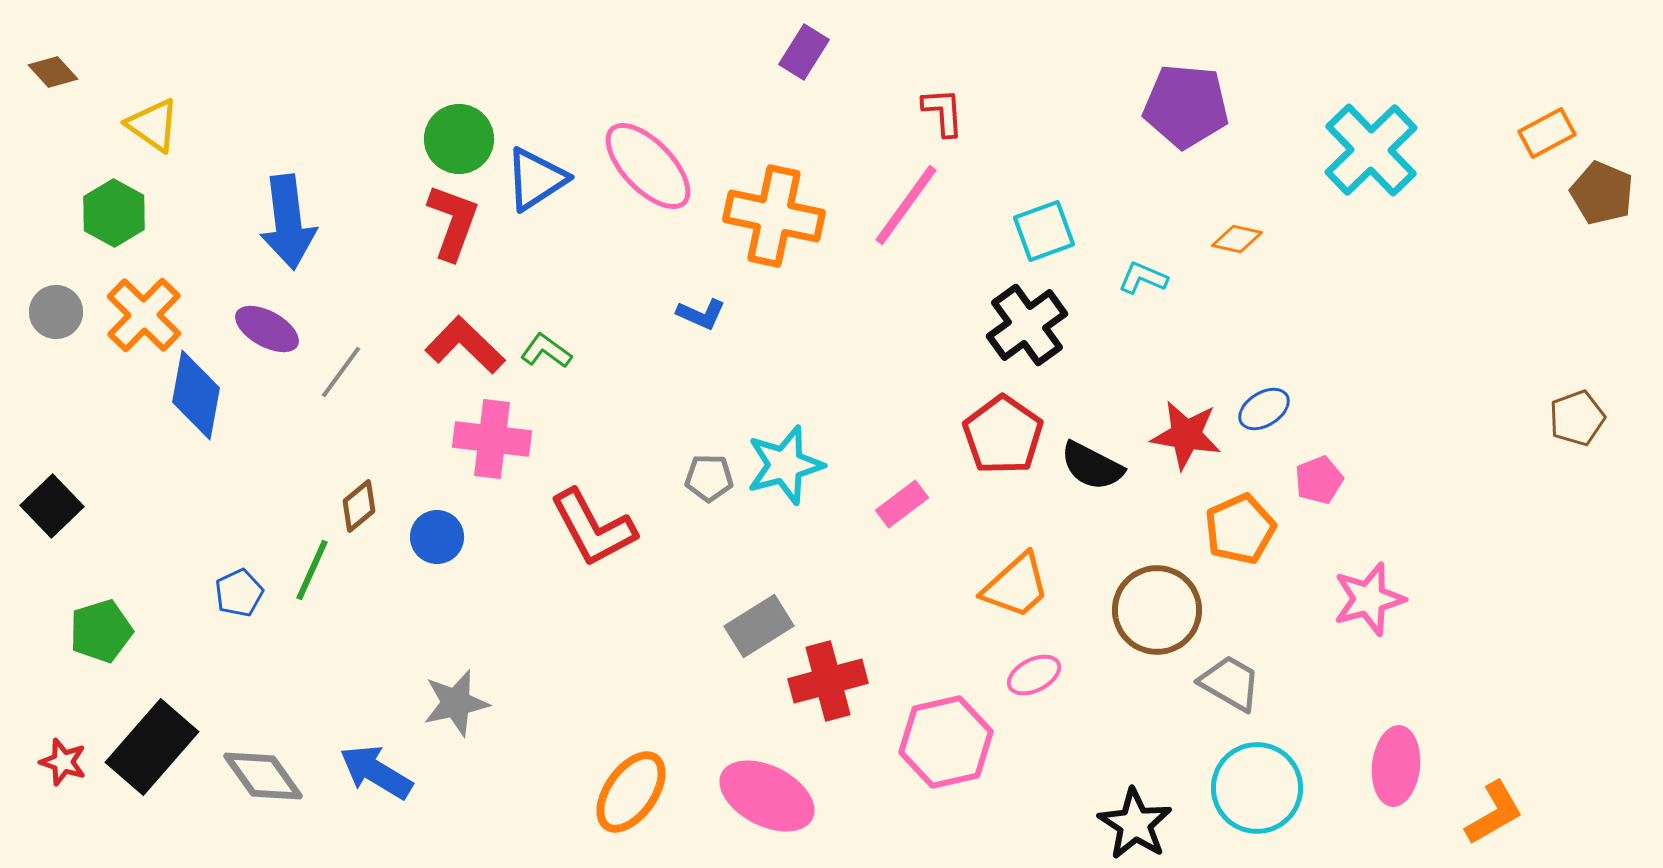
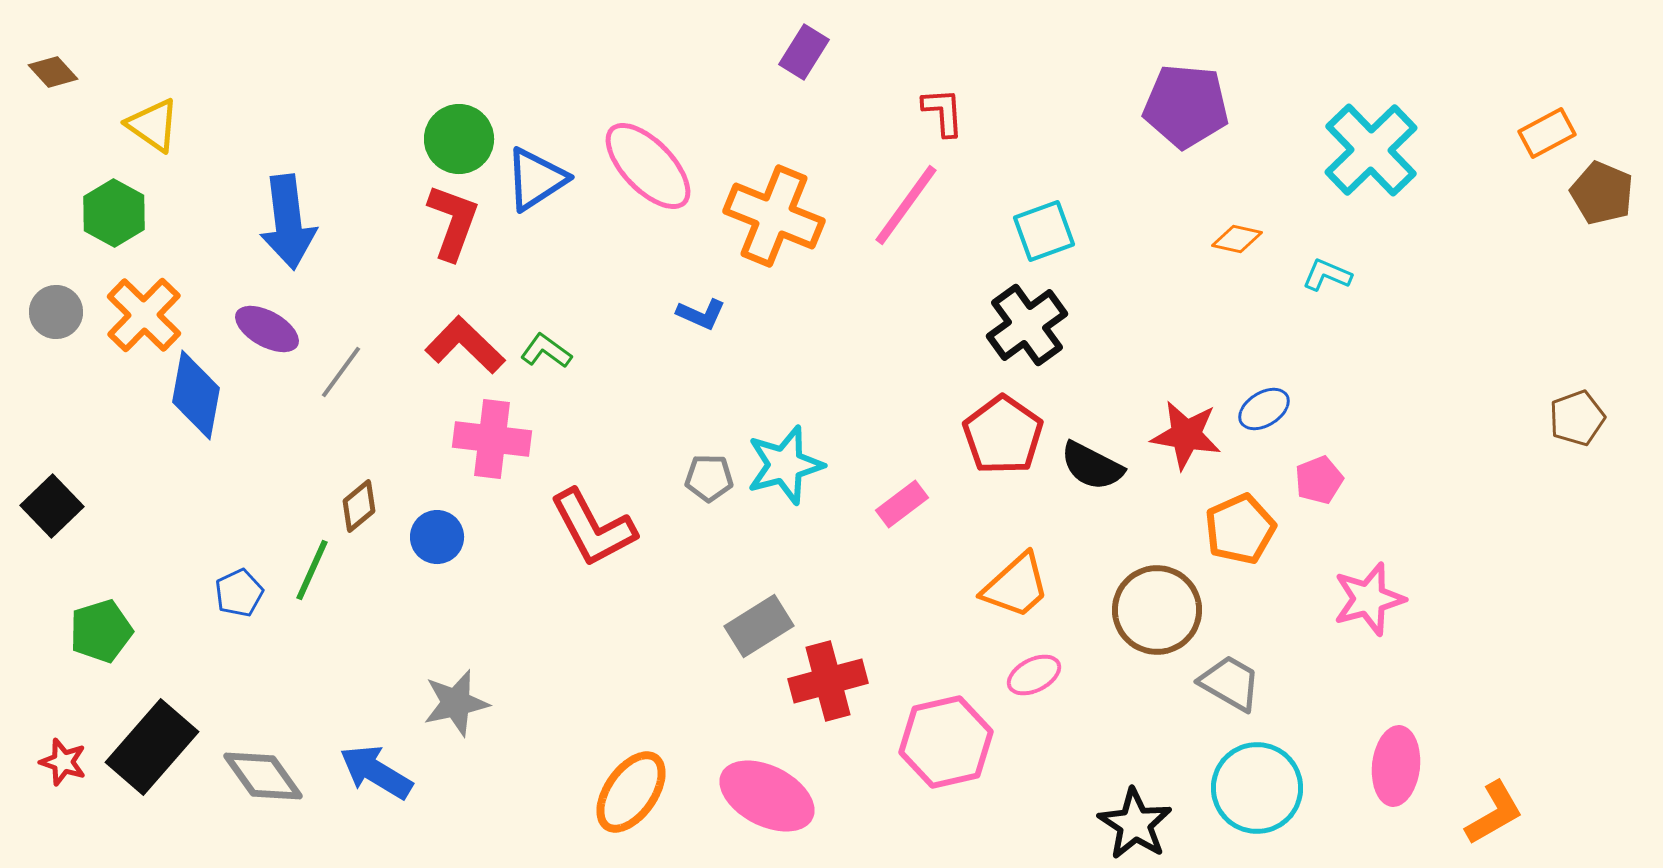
orange cross at (774, 216): rotated 10 degrees clockwise
cyan L-shape at (1143, 278): moved 184 px right, 3 px up
